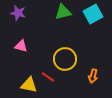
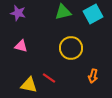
yellow circle: moved 6 px right, 11 px up
red line: moved 1 px right, 1 px down
